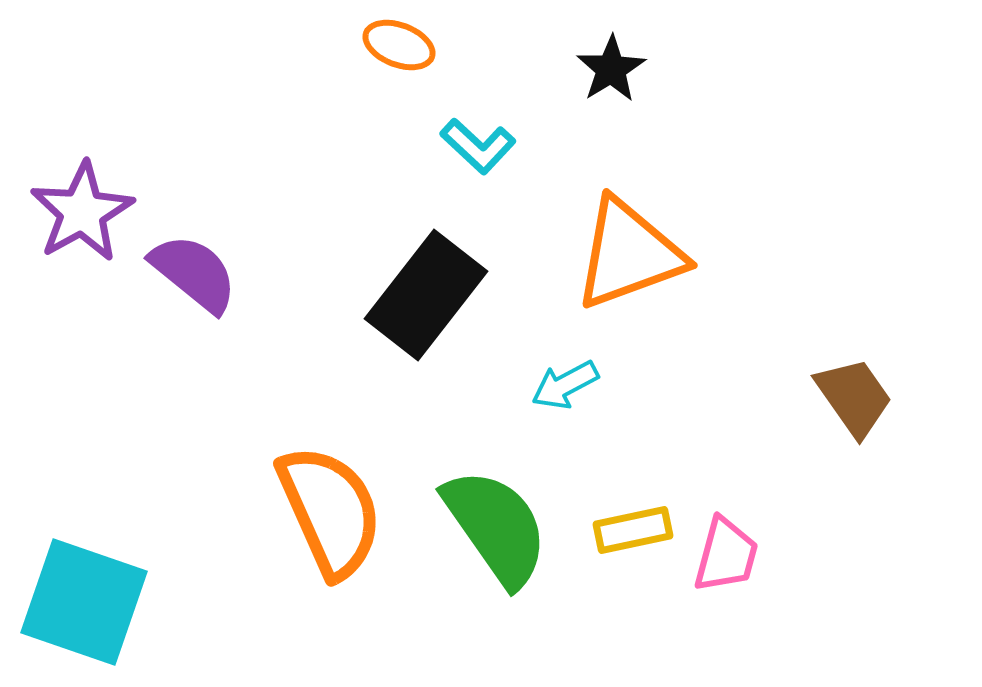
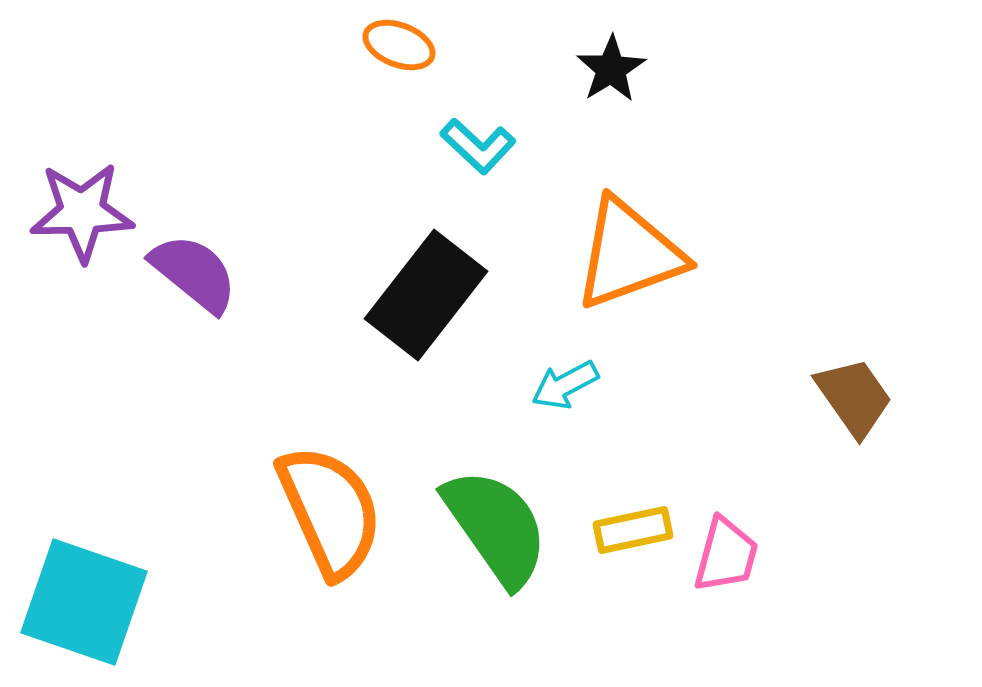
purple star: rotated 28 degrees clockwise
